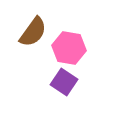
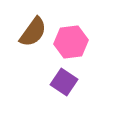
pink hexagon: moved 2 px right, 6 px up; rotated 16 degrees counterclockwise
